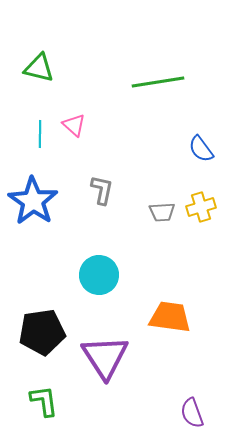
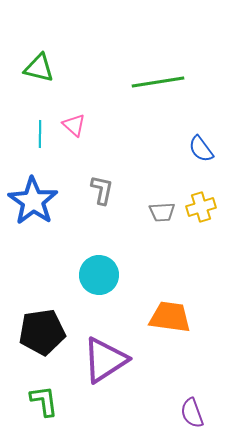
purple triangle: moved 3 px down; rotated 30 degrees clockwise
